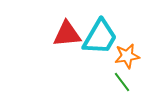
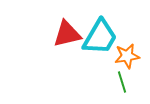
red triangle: rotated 8 degrees counterclockwise
green line: rotated 20 degrees clockwise
